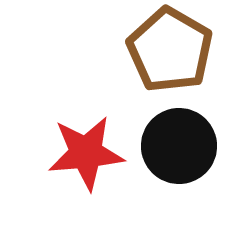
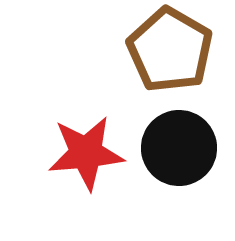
black circle: moved 2 px down
